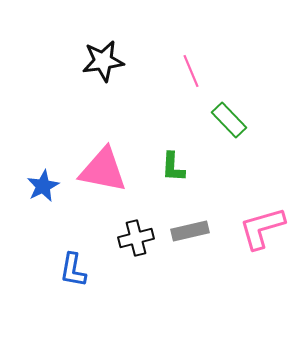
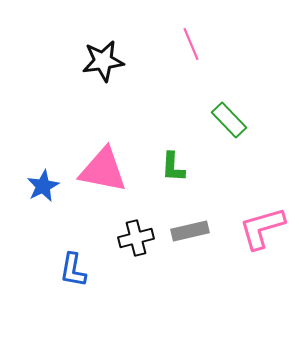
pink line: moved 27 px up
